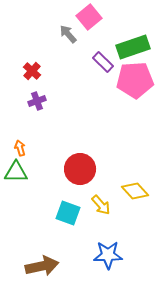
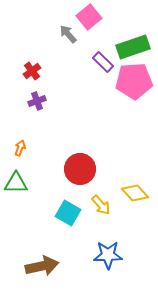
red cross: rotated 12 degrees clockwise
pink pentagon: moved 1 px left, 1 px down
orange arrow: rotated 35 degrees clockwise
green triangle: moved 11 px down
yellow diamond: moved 2 px down
cyan square: rotated 10 degrees clockwise
